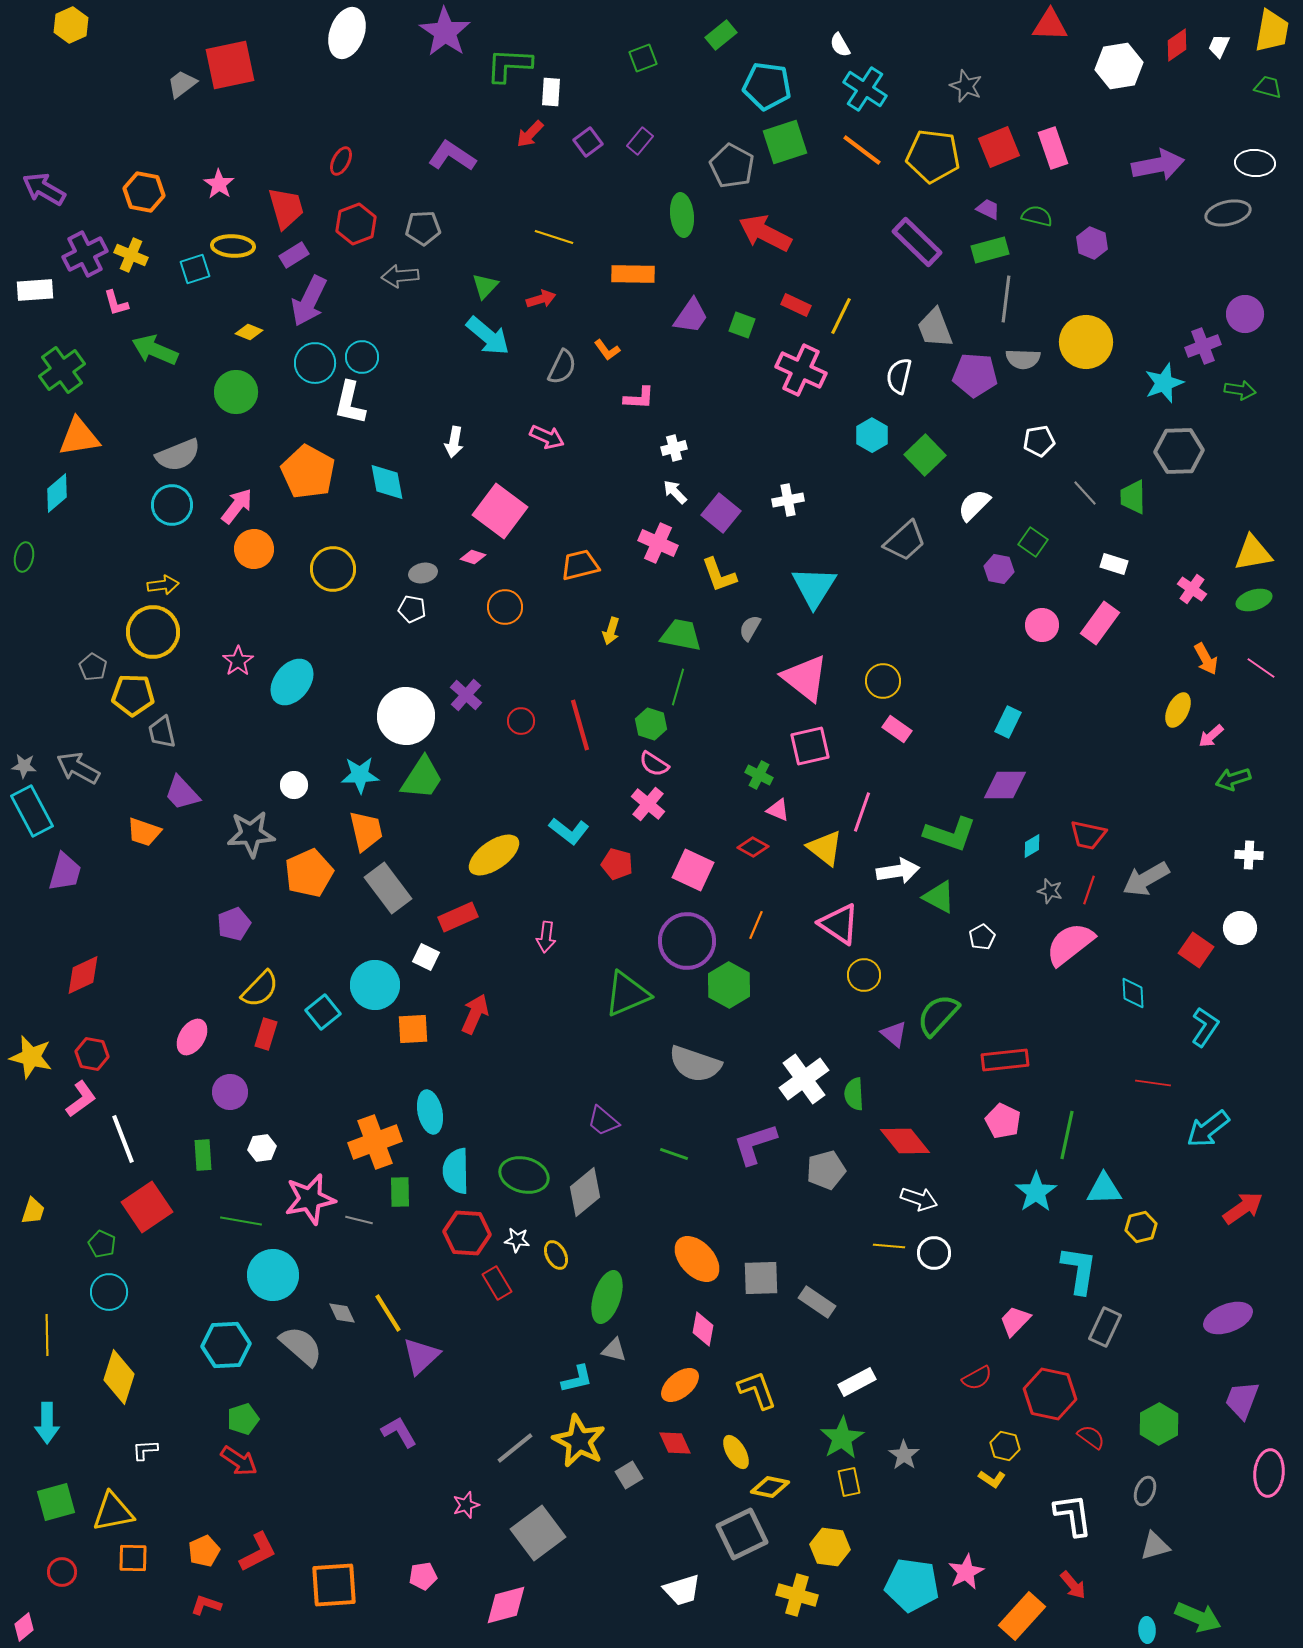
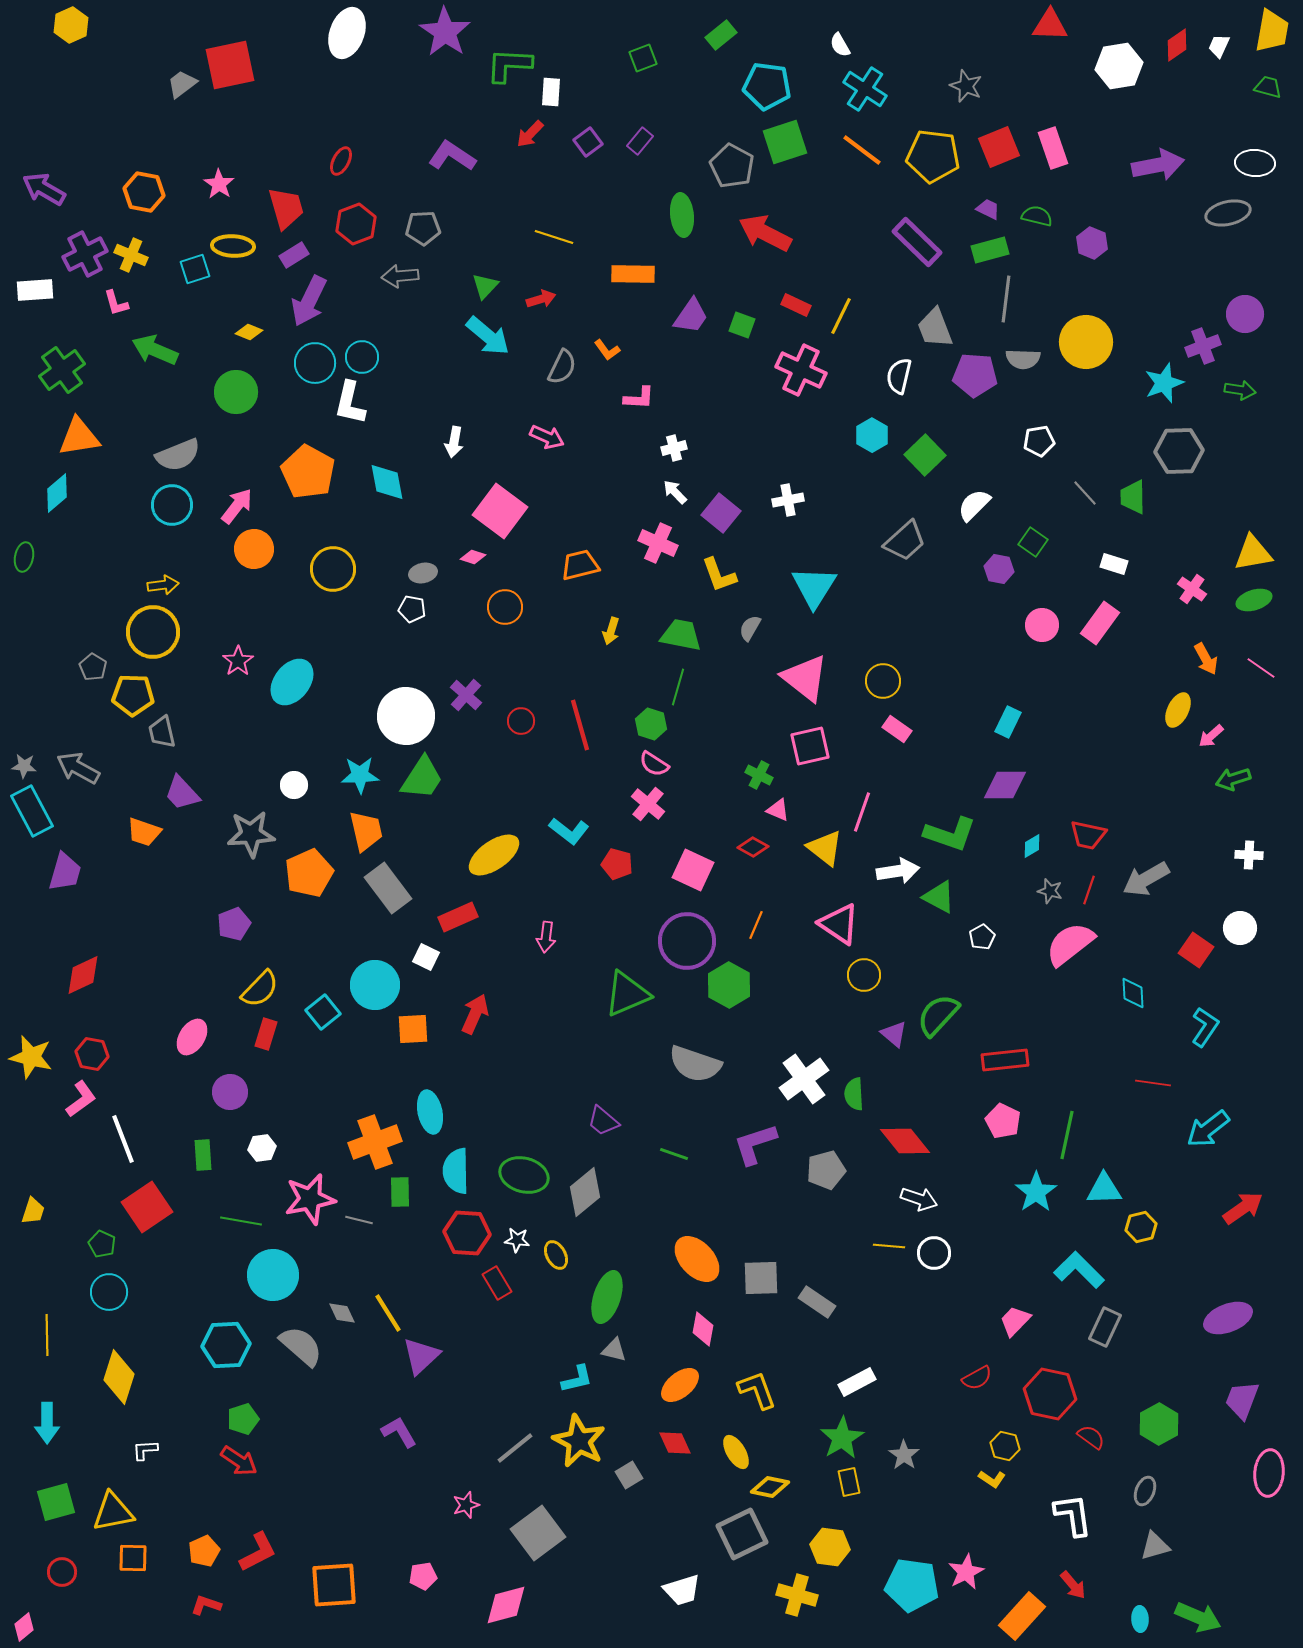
cyan L-shape at (1079, 1270): rotated 54 degrees counterclockwise
cyan ellipse at (1147, 1630): moved 7 px left, 11 px up
